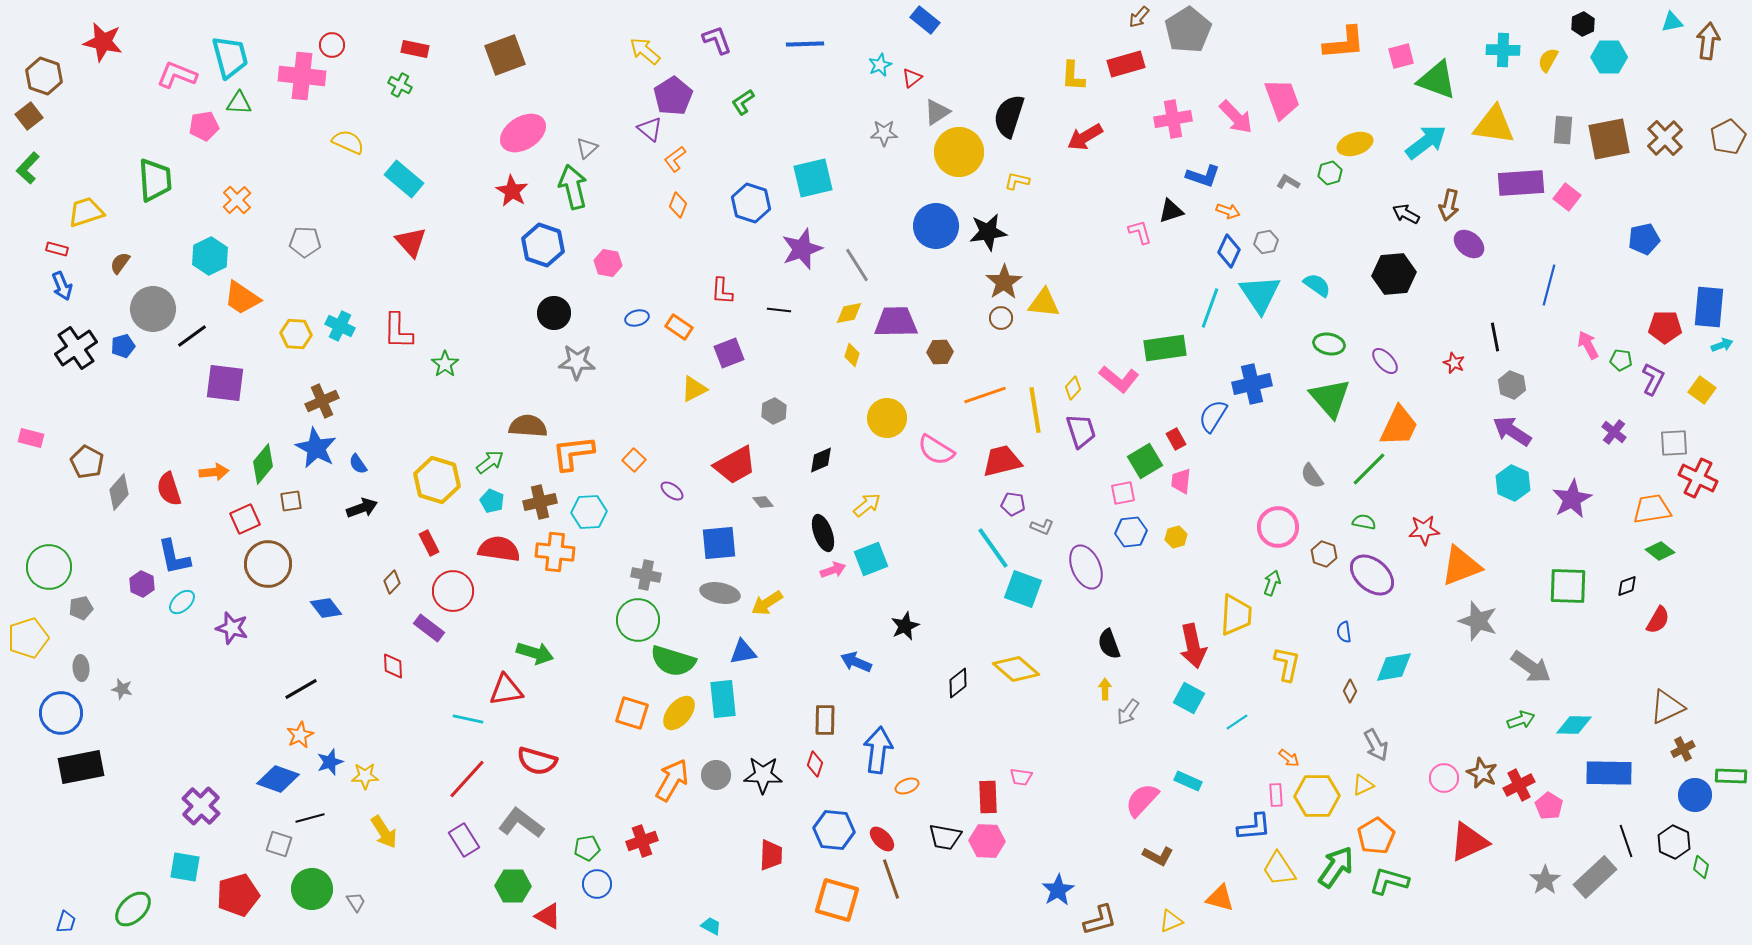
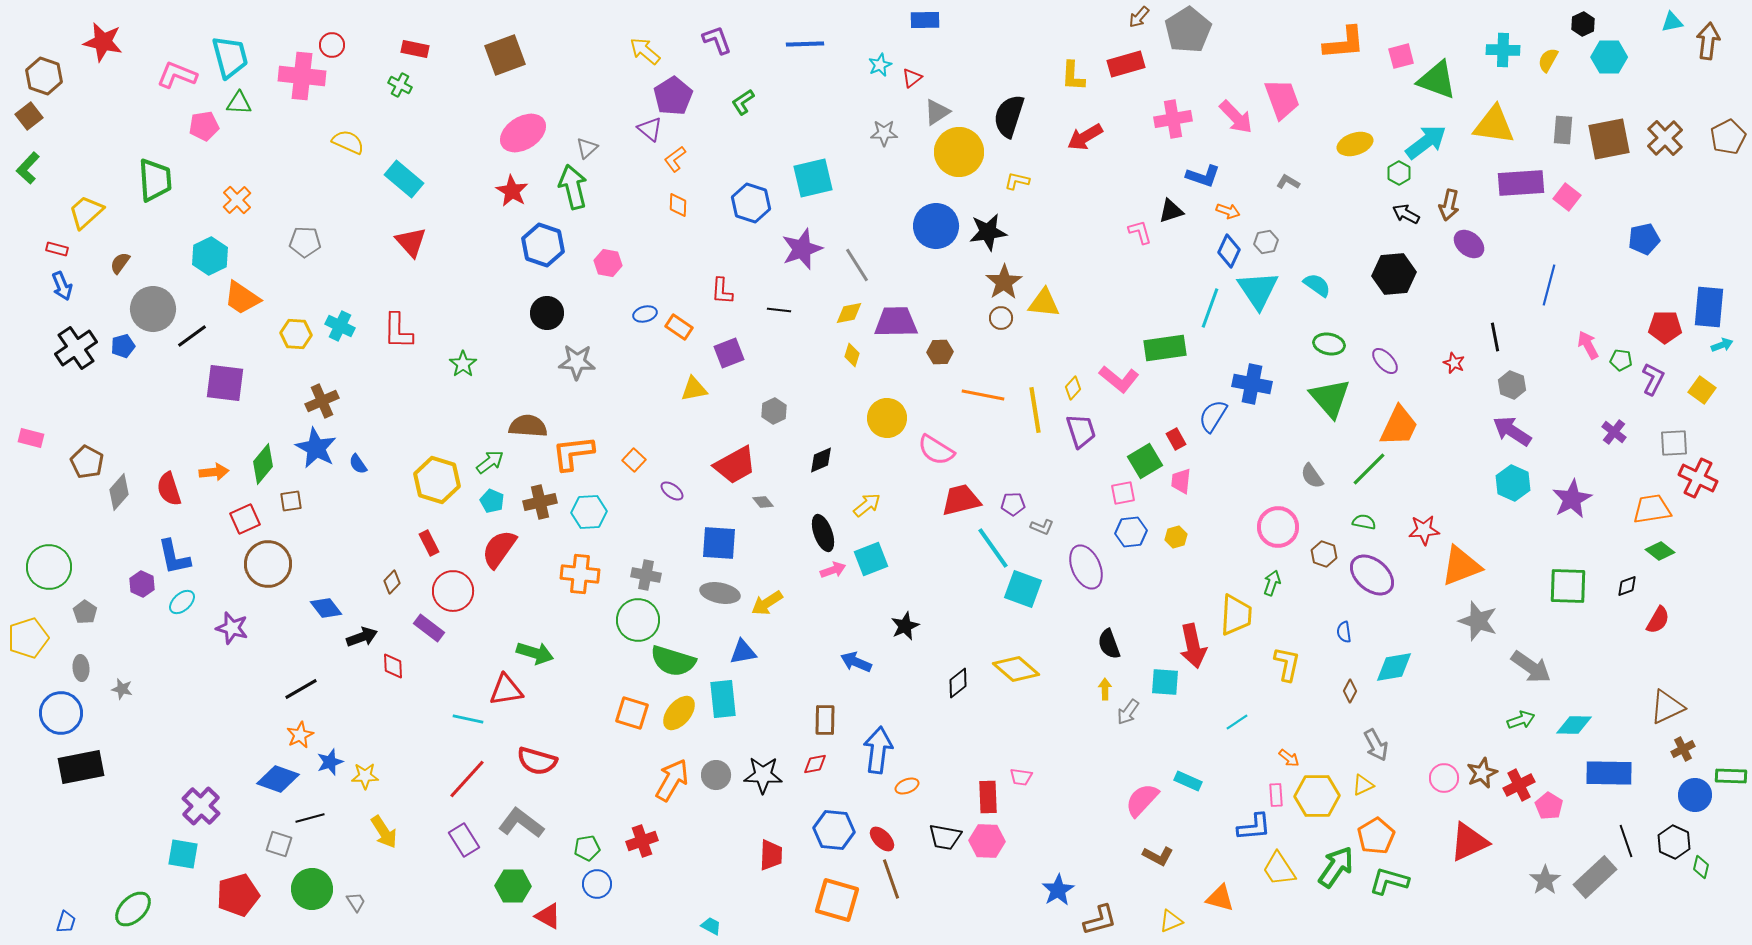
blue rectangle at (925, 20): rotated 40 degrees counterclockwise
green hexagon at (1330, 173): moved 69 px right; rotated 15 degrees counterclockwise
orange diamond at (678, 205): rotated 20 degrees counterclockwise
yellow trapezoid at (86, 212): rotated 24 degrees counterclockwise
cyan triangle at (1260, 294): moved 2 px left, 4 px up
black circle at (554, 313): moved 7 px left
blue ellipse at (637, 318): moved 8 px right, 4 px up
green star at (445, 364): moved 18 px right
blue cross at (1252, 384): rotated 24 degrees clockwise
yellow triangle at (694, 389): rotated 16 degrees clockwise
orange line at (985, 395): moved 2 px left; rotated 30 degrees clockwise
red trapezoid at (1002, 461): moved 41 px left, 39 px down
purple pentagon at (1013, 504): rotated 10 degrees counterclockwise
black arrow at (362, 508): moved 129 px down
blue square at (719, 543): rotated 9 degrees clockwise
red semicircle at (499, 549): rotated 63 degrees counterclockwise
orange cross at (555, 552): moved 25 px right, 22 px down
gray pentagon at (81, 608): moved 4 px right, 4 px down; rotated 25 degrees counterclockwise
cyan square at (1189, 698): moved 24 px left, 16 px up; rotated 24 degrees counterclockwise
red diamond at (815, 764): rotated 60 degrees clockwise
brown star at (1482, 773): rotated 24 degrees clockwise
cyan square at (185, 867): moved 2 px left, 13 px up
